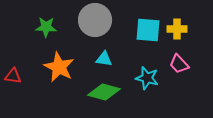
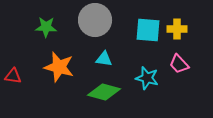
orange star: rotated 12 degrees counterclockwise
